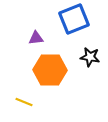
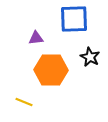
blue square: rotated 20 degrees clockwise
black star: rotated 18 degrees clockwise
orange hexagon: moved 1 px right
